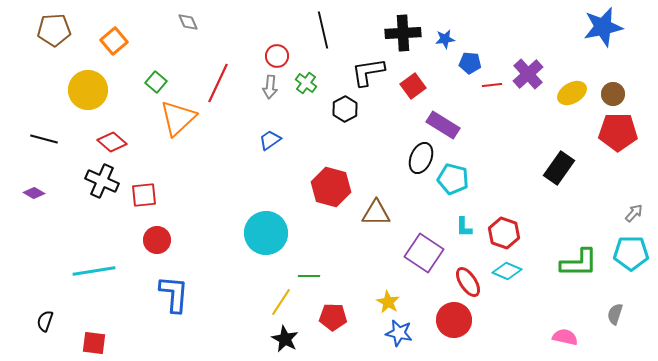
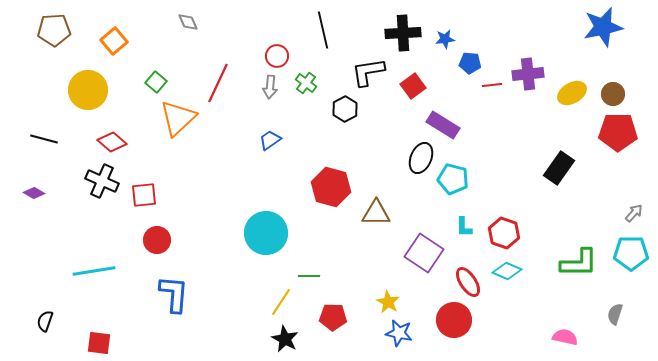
purple cross at (528, 74): rotated 36 degrees clockwise
red square at (94, 343): moved 5 px right
